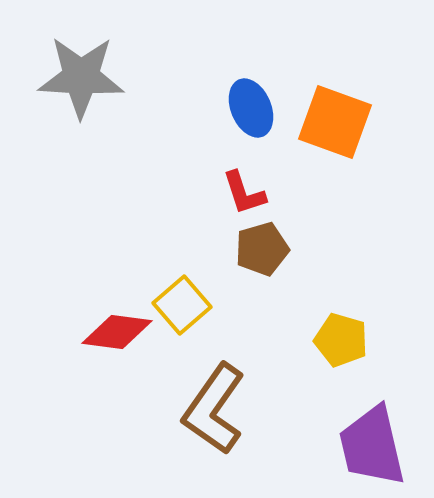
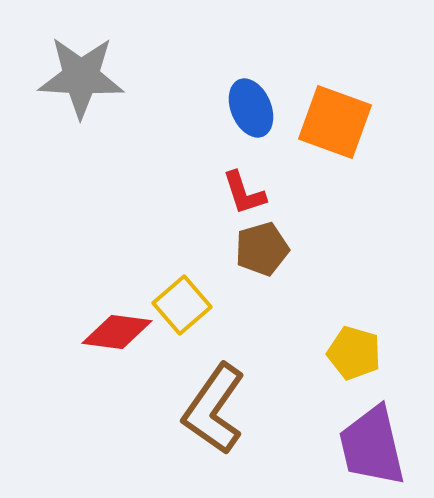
yellow pentagon: moved 13 px right, 13 px down
